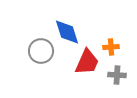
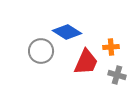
blue diamond: rotated 40 degrees counterclockwise
red trapezoid: moved 1 px left
gray cross: rotated 12 degrees clockwise
